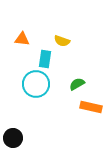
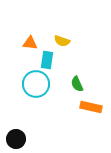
orange triangle: moved 8 px right, 4 px down
cyan rectangle: moved 2 px right, 1 px down
green semicircle: rotated 84 degrees counterclockwise
black circle: moved 3 px right, 1 px down
